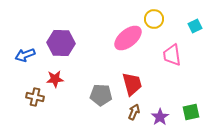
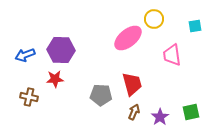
cyan square: rotated 16 degrees clockwise
purple hexagon: moved 7 px down
brown cross: moved 6 px left
